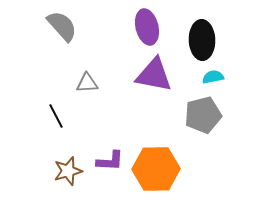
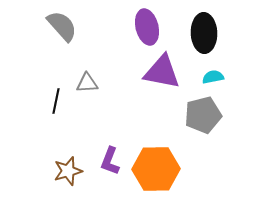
black ellipse: moved 2 px right, 7 px up
purple triangle: moved 8 px right, 3 px up
black line: moved 15 px up; rotated 40 degrees clockwise
purple L-shape: rotated 108 degrees clockwise
